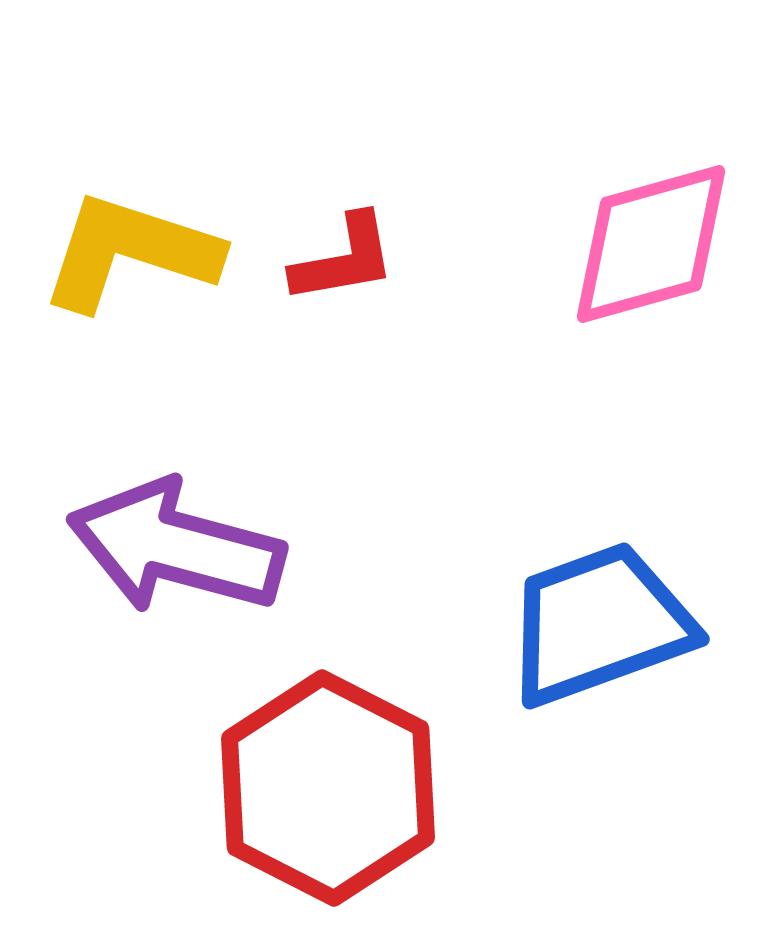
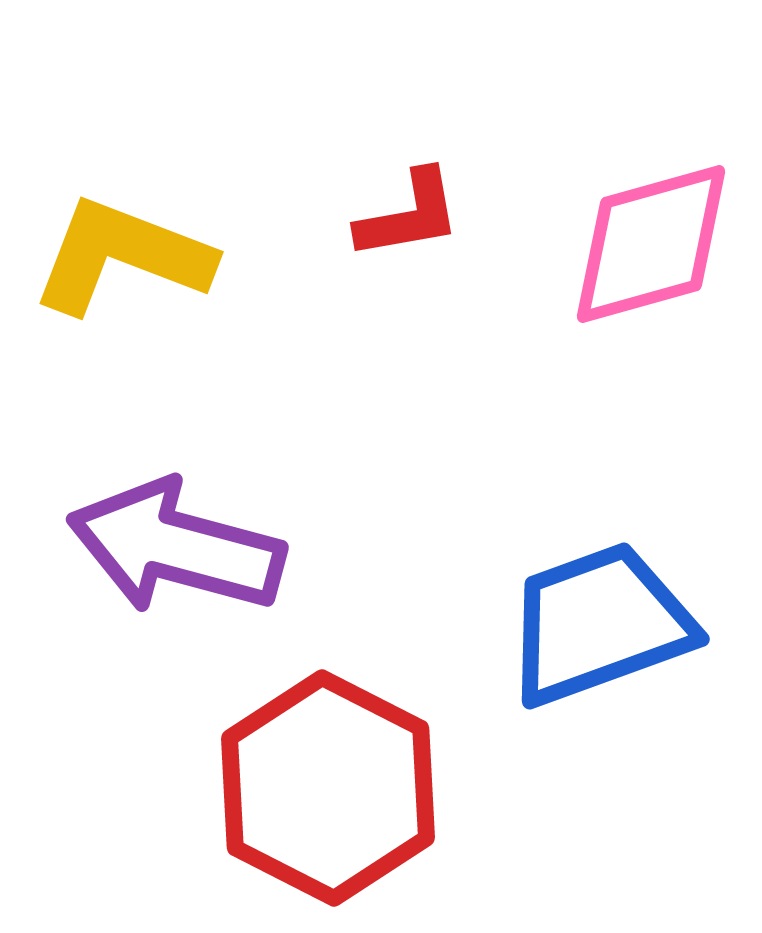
yellow L-shape: moved 8 px left, 4 px down; rotated 3 degrees clockwise
red L-shape: moved 65 px right, 44 px up
